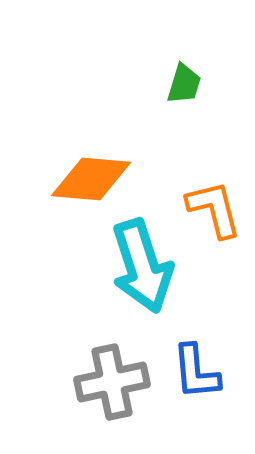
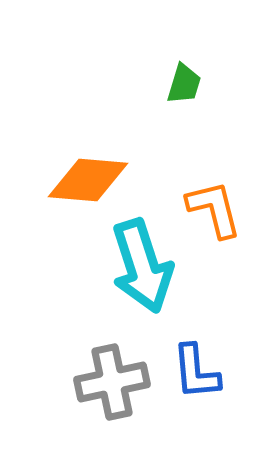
orange diamond: moved 3 px left, 1 px down
